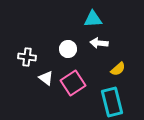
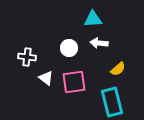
white circle: moved 1 px right, 1 px up
pink square: moved 1 px right, 1 px up; rotated 25 degrees clockwise
